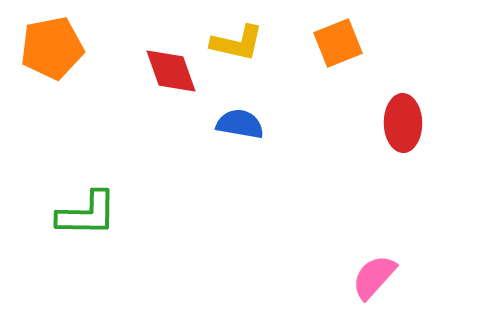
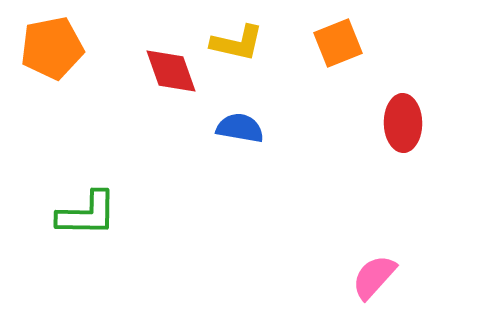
blue semicircle: moved 4 px down
